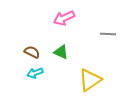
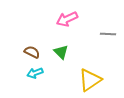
pink arrow: moved 3 px right, 1 px down
green triangle: rotated 21 degrees clockwise
